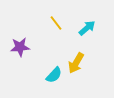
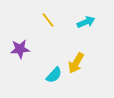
yellow line: moved 8 px left, 3 px up
cyan arrow: moved 1 px left, 6 px up; rotated 18 degrees clockwise
purple star: moved 2 px down
